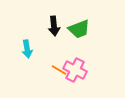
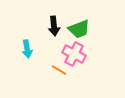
pink cross: moved 1 px left, 16 px up
